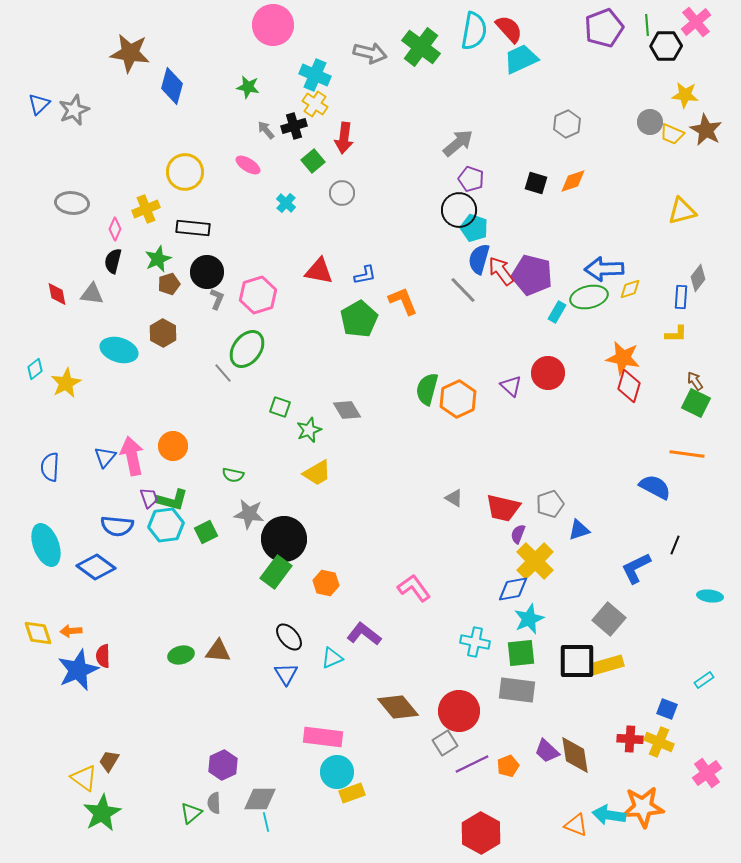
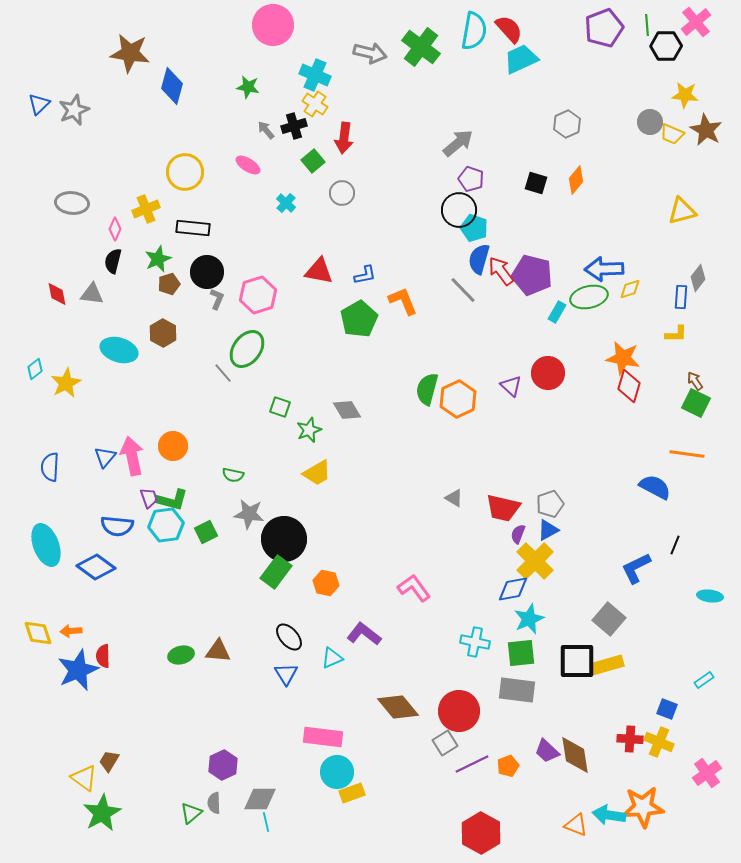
orange diamond at (573, 181): moved 3 px right, 1 px up; rotated 32 degrees counterclockwise
blue triangle at (579, 530): moved 31 px left; rotated 10 degrees counterclockwise
